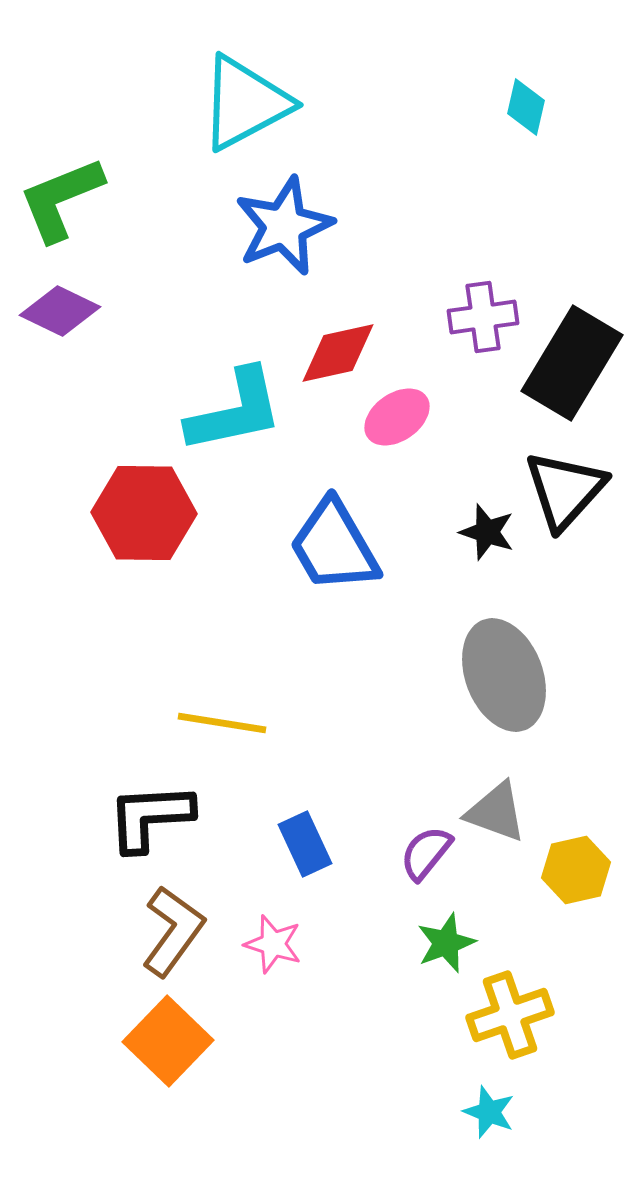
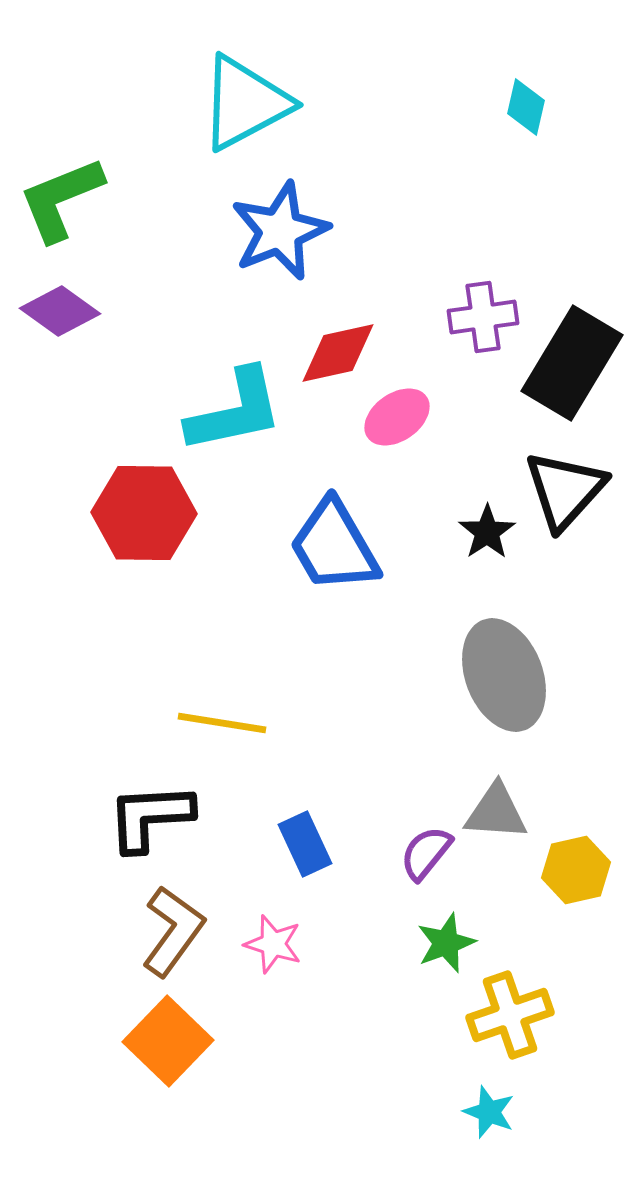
blue star: moved 4 px left, 5 px down
purple diamond: rotated 10 degrees clockwise
black star: rotated 20 degrees clockwise
gray triangle: rotated 16 degrees counterclockwise
